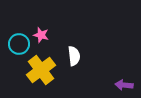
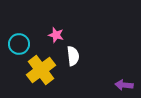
pink star: moved 15 px right
white semicircle: moved 1 px left
